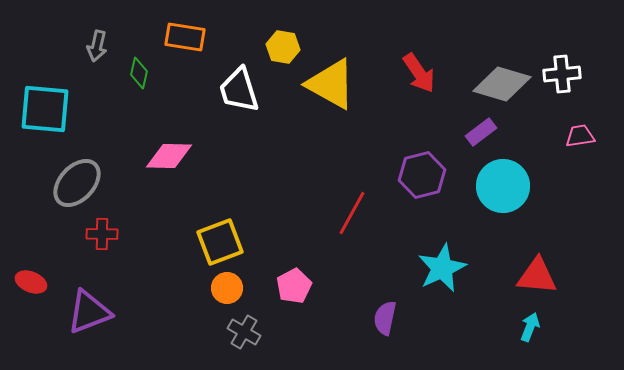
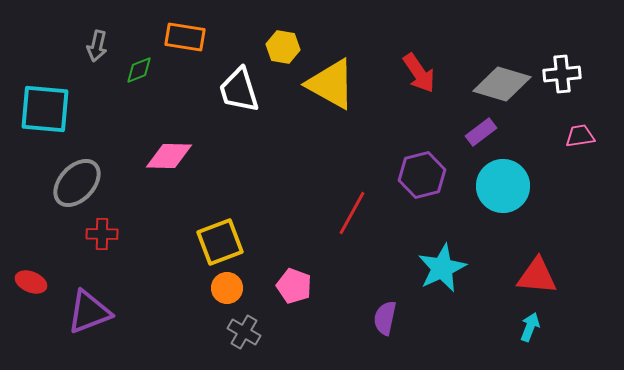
green diamond: moved 3 px up; rotated 56 degrees clockwise
pink pentagon: rotated 24 degrees counterclockwise
